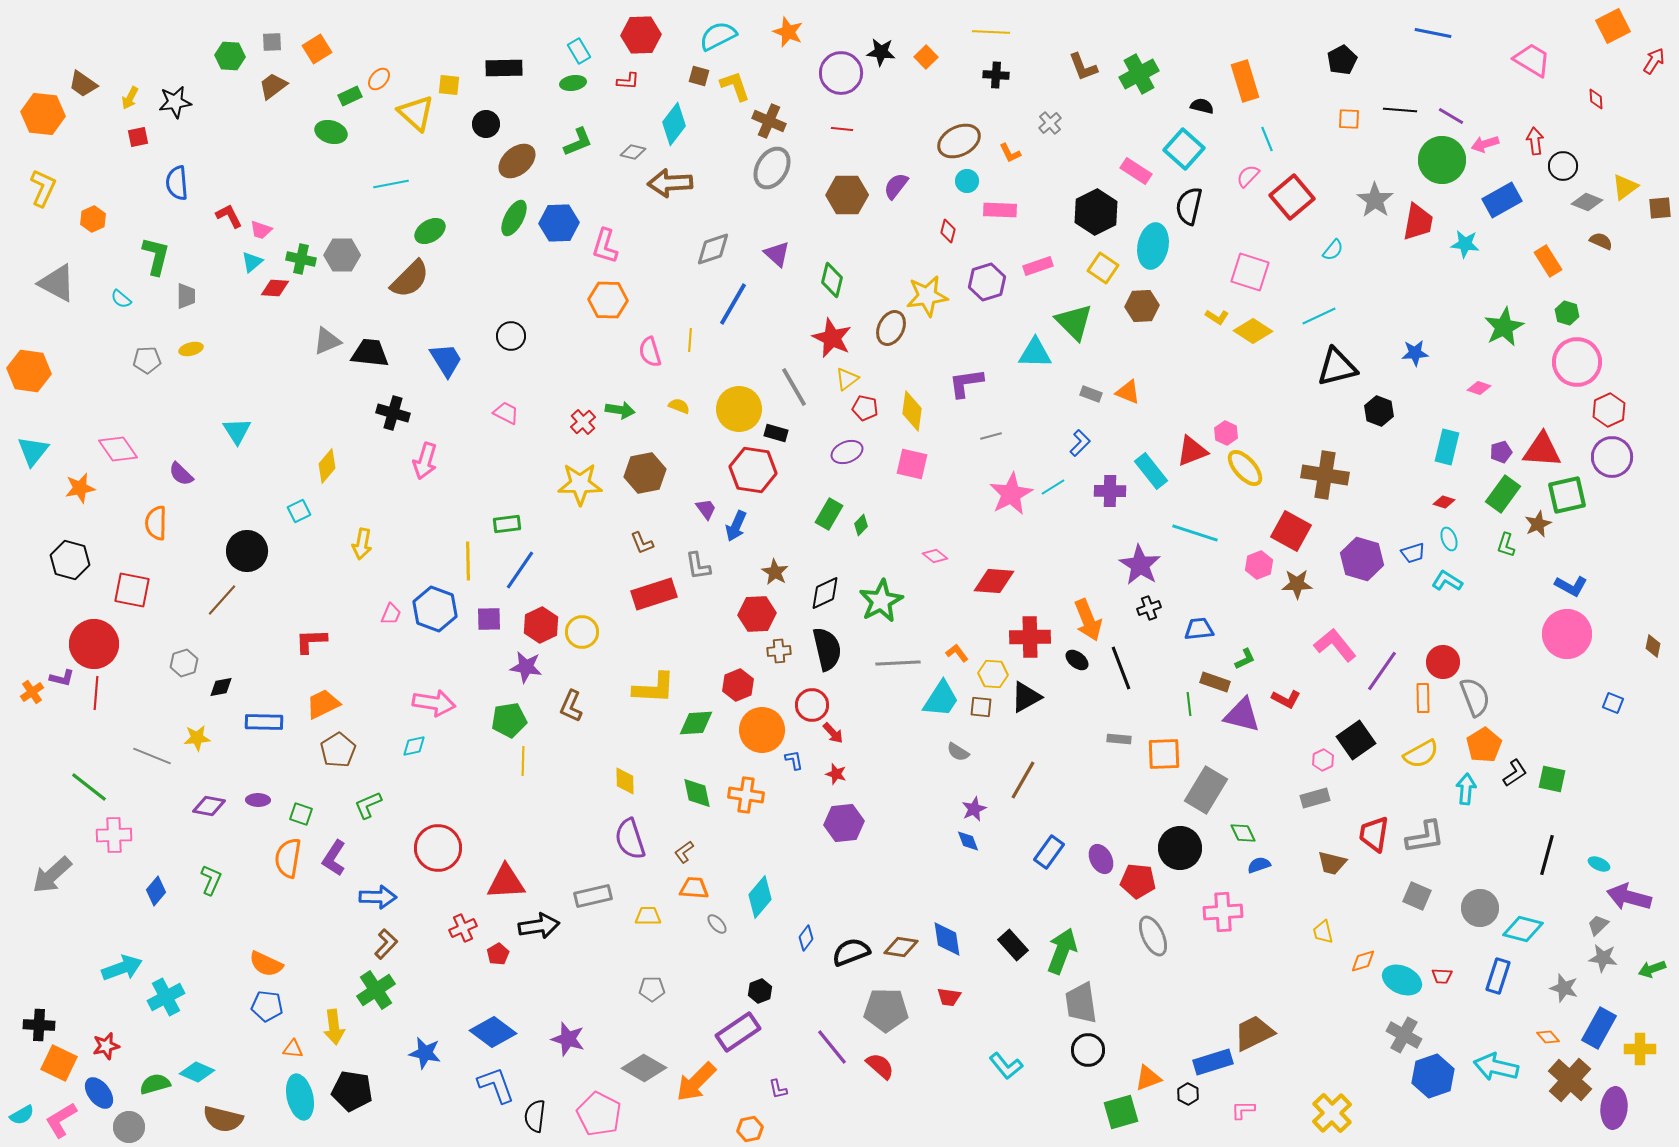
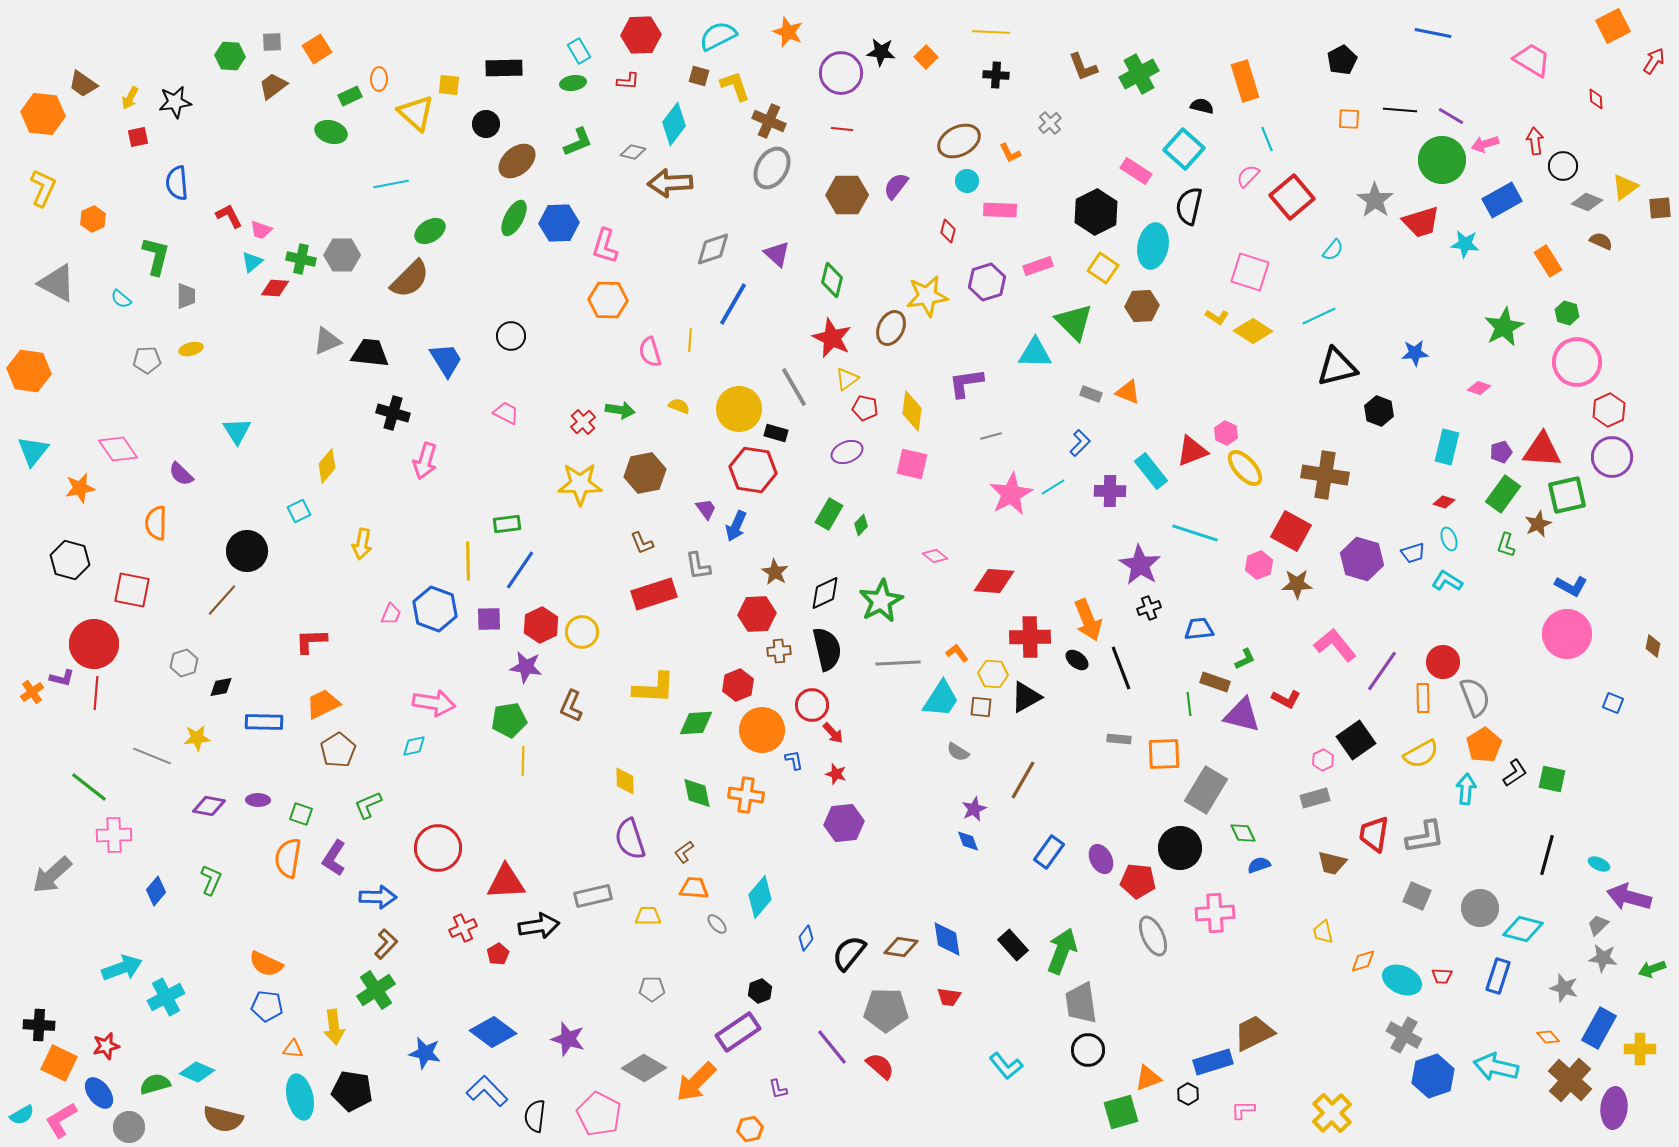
orange ellipse at (379, 79): rotated 40 degrees counterclockwise
red trapezoid at (1418, 222): moved 3 px right; rotated 63 degrees clockwise
pink cross at (1223, 912): moved 8 px left, 1 px down
black semicircle at (851, 952): moved 2 px left, 1 px down; rotated 30 degrees counterclockwise
blue L-shape at (496, 1085): moved 9 px left, 6 px down; rotated 24 degrees counterclockwise
